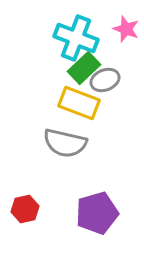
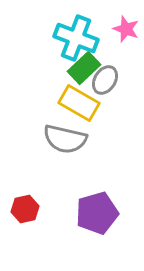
gray ellipse: rotated 36 degrees counterclockwise
yellow rectangle: rotated 9 degrees clockwise
gray semicircle: moved 4 px up
